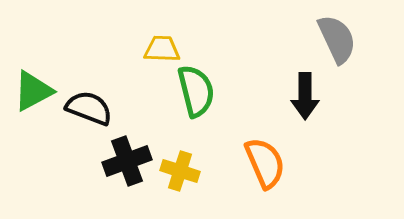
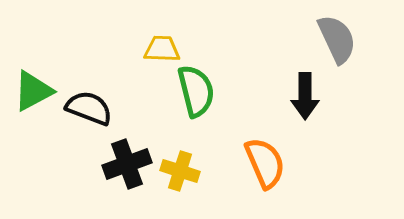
black cross: moved 3 px down
